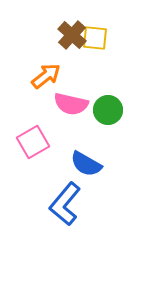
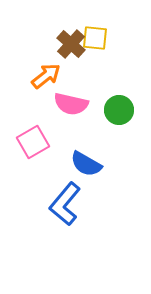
brown cross: moved 1 px left, 9 px down
green circle: moved 11 px right
